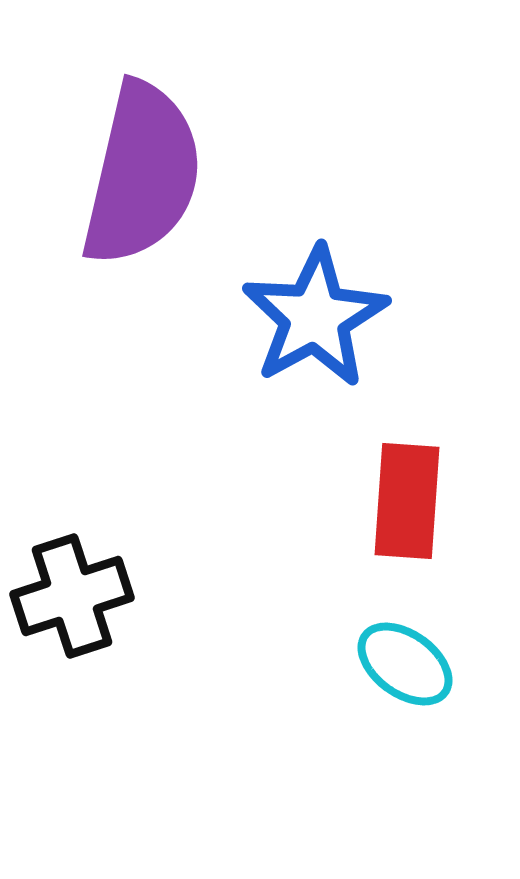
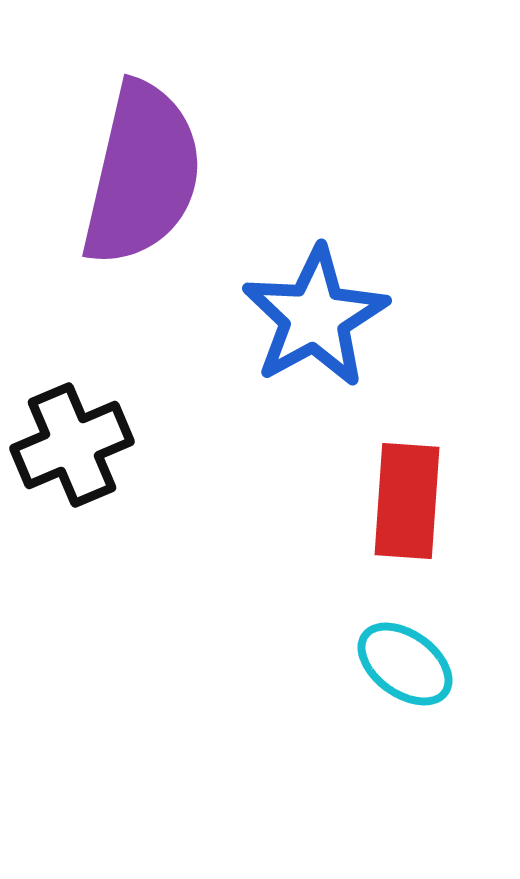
black cross: moved 151 px up; rotated 5 degrees counterclockwise
